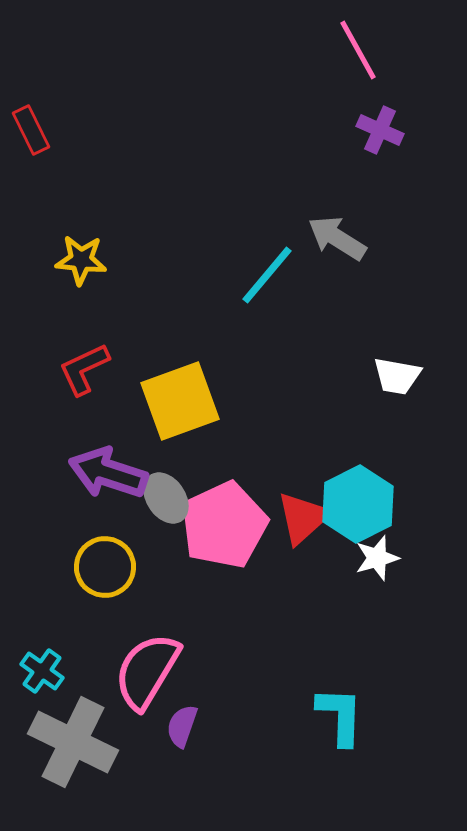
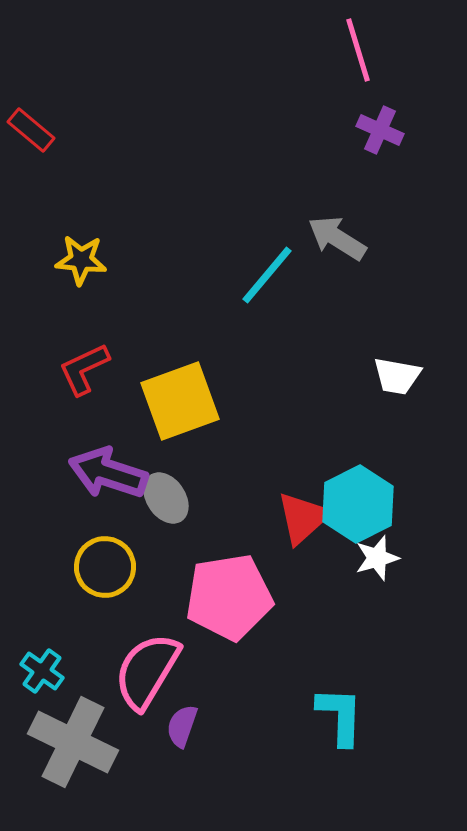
pink line: rotated 12 degrees clockwise
red rectangle: rotated 24 degrees counterclockwise
pink pentagon: moved 5 px right, 72 px down; rotated 16 degrees clockwise
